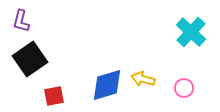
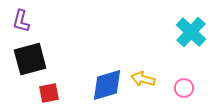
black square: rotated 20 degrees clockwise
red square: moved 5 px left, 3 px up
